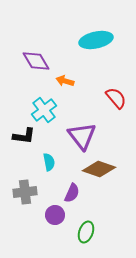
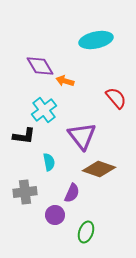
purple diamond: moved 4 px right, 5 px down
